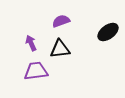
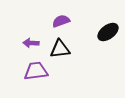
purple arrow: rotated 63 degrees counterclockwise
